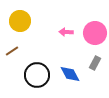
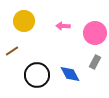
yellow circle: moved 4 px right
pink arrow: moved 3 px left, 6 px up
gray rectangle: moved 1 px up
